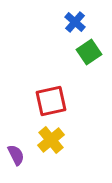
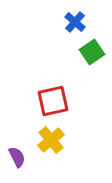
green square: moved 3 px right
red square: moved 2 px right
purple semicircle: moved 1 px right, 2 px down
